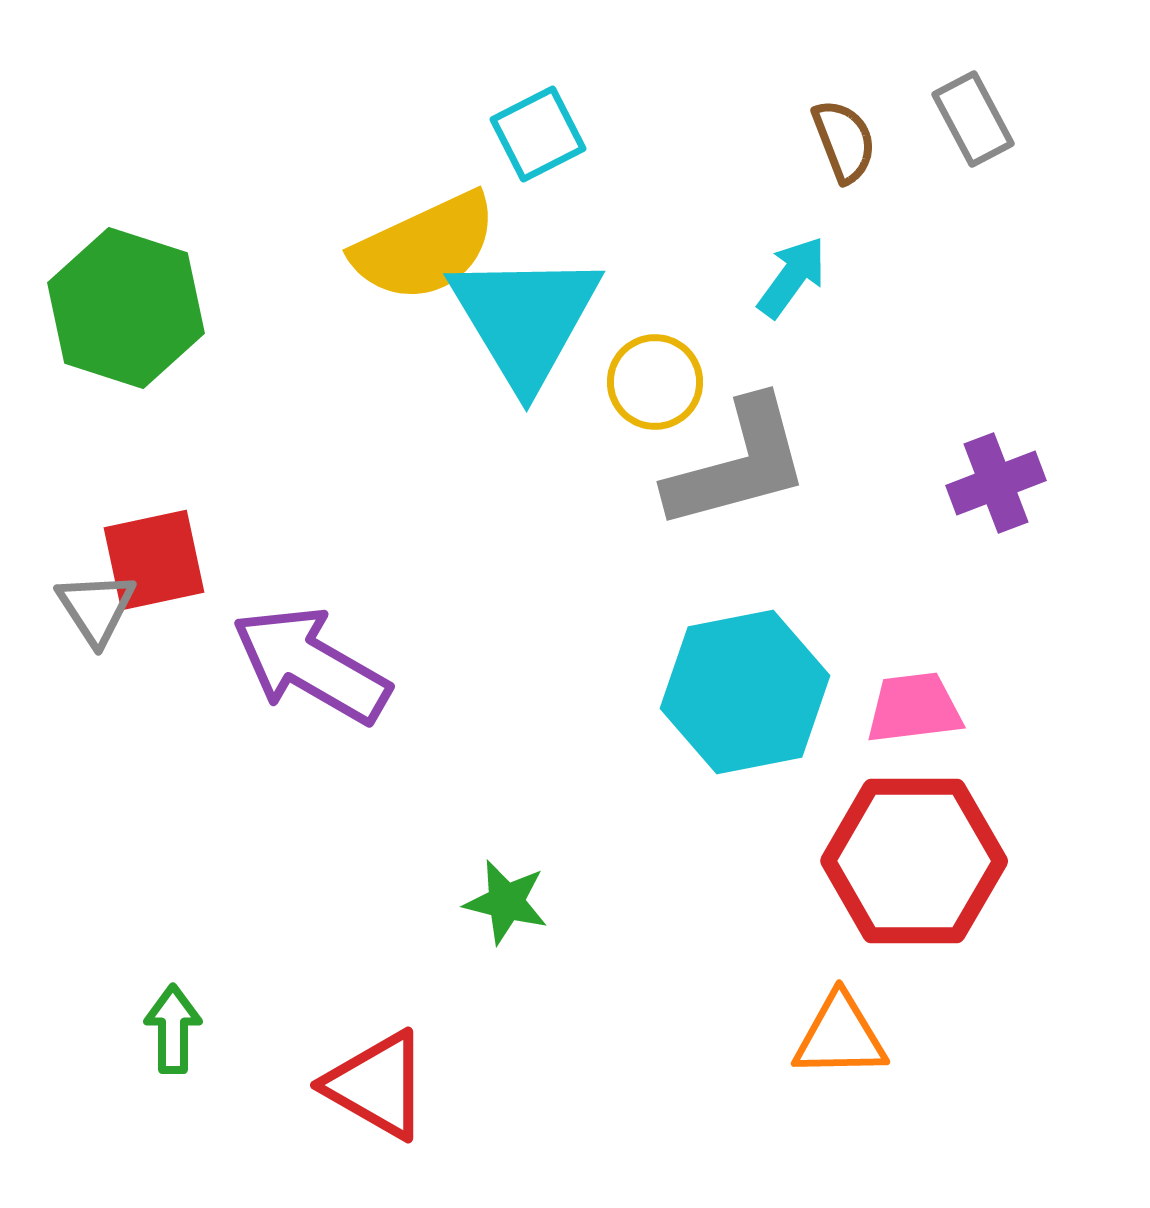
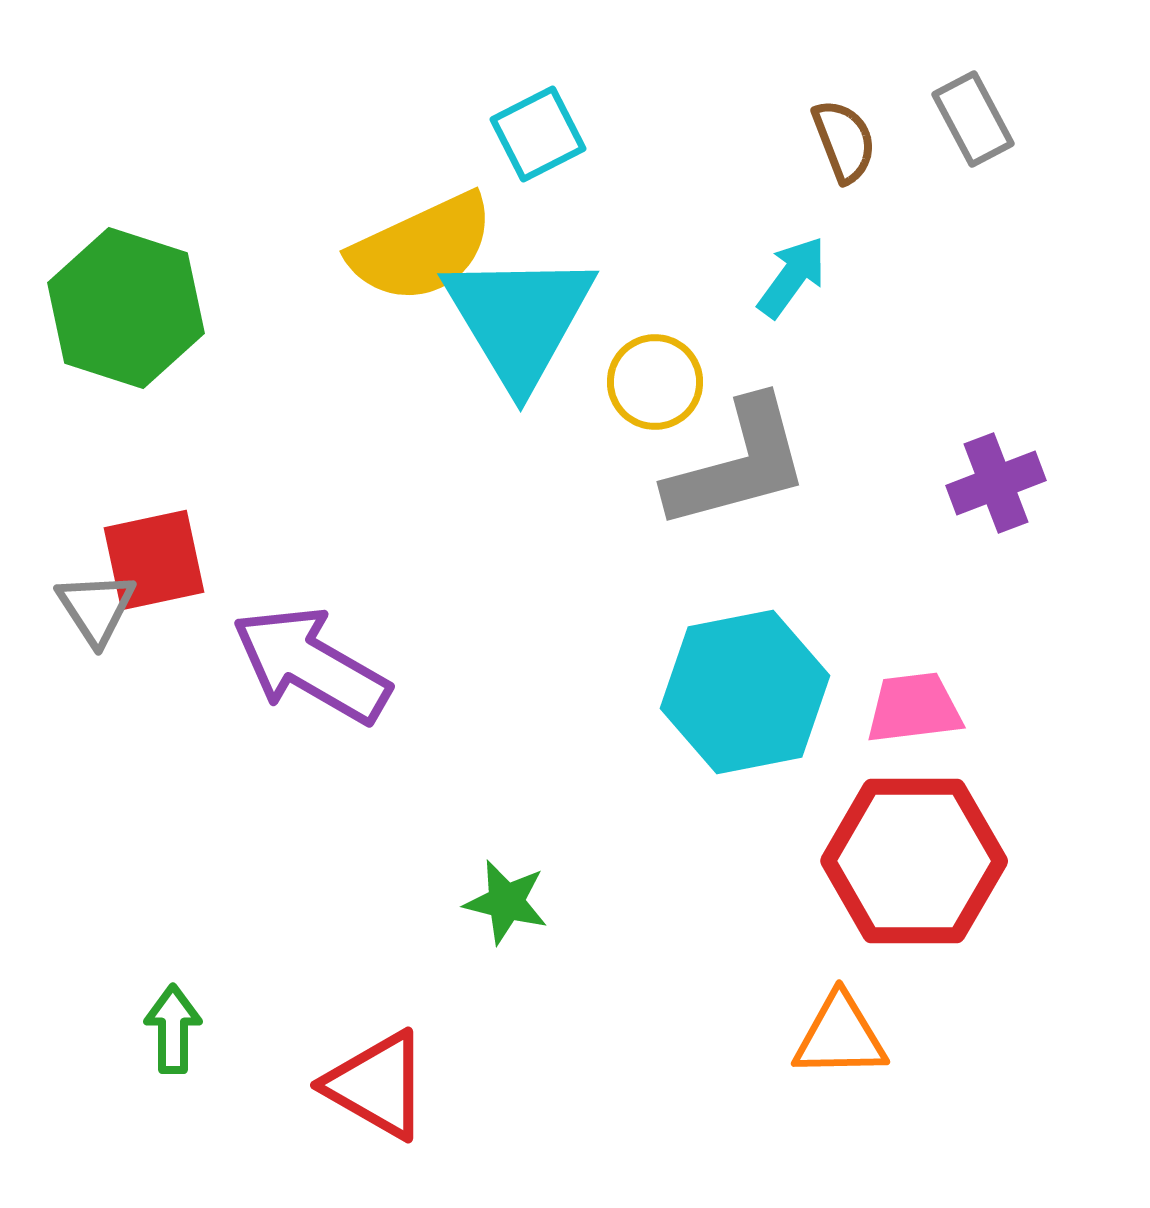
yellow semicircle: moved 3 px left, 1 px down
cyan triangle: moved 6 px left
